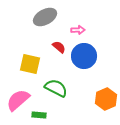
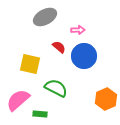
green rectangle: moved 1 px right, 1 px up
